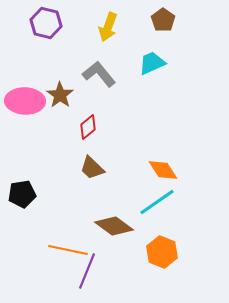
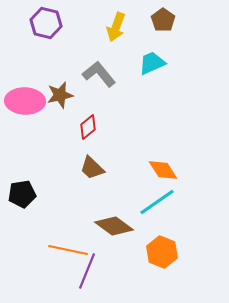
yellow arrow: moved 8 px right
brown star: rotated 24 degrees clockwise
